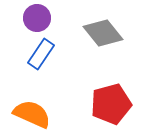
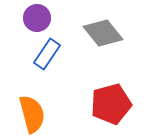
blue rectangle: moved 6 px right
orange semicircle: rotated 51 degrees clockwise
